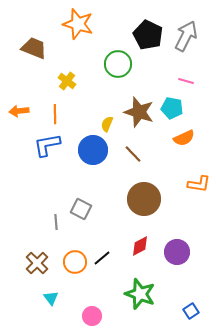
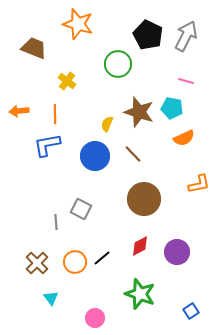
blue circle: moved 2 px right, 6 px down
orange L-shape: rotated 20 degrees counterclockwise
pink circle: moved 3 px right, 2 px down
